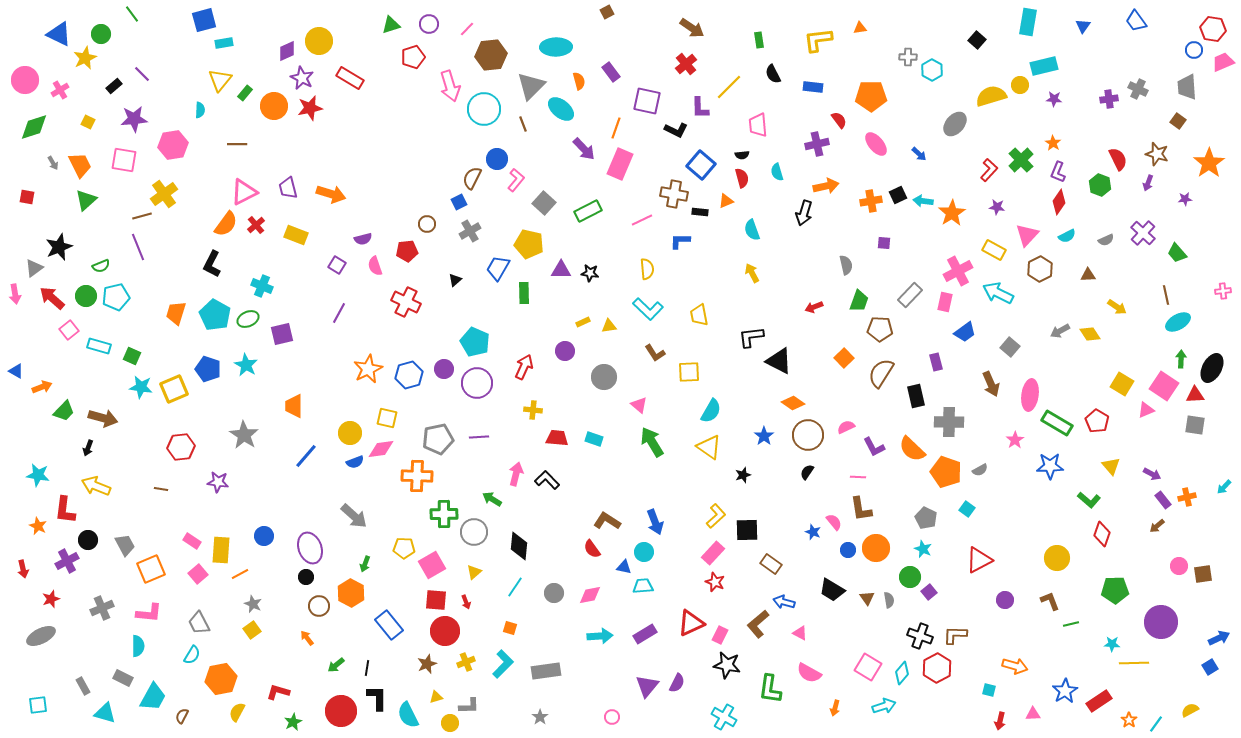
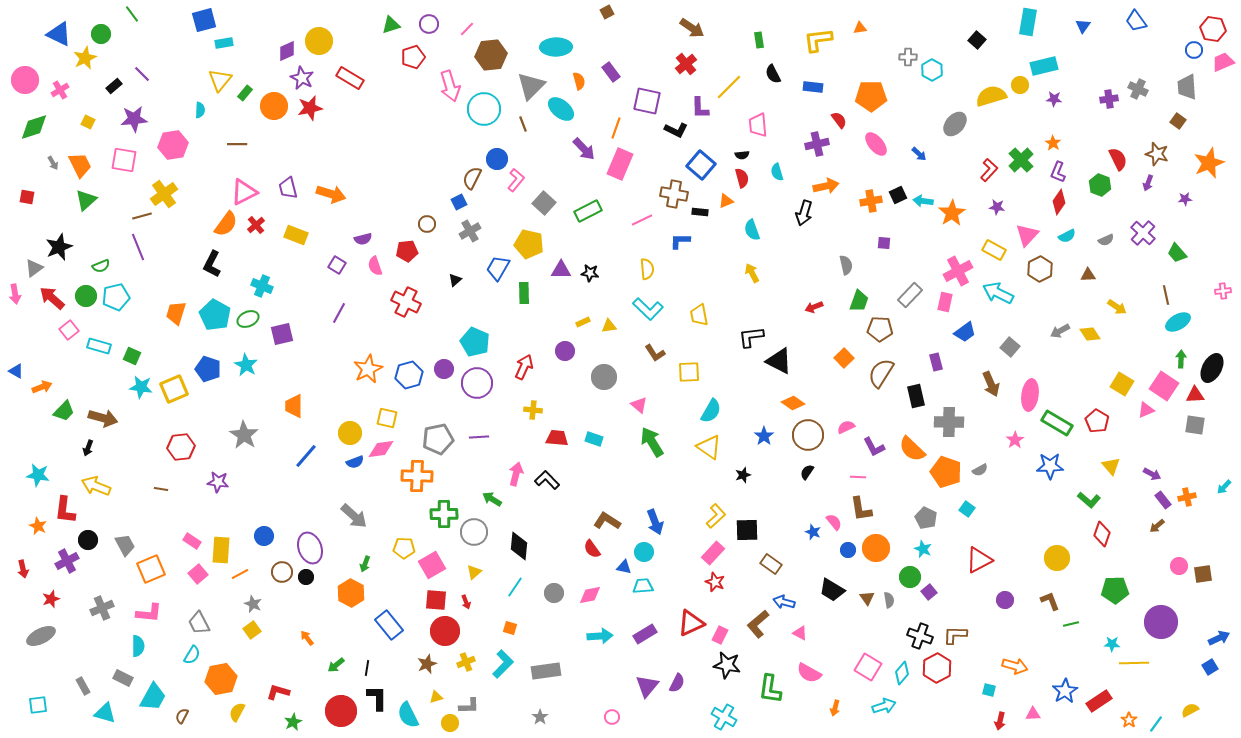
orange star at (1209, 163): rotated 12 degrees clockwise
brown circle at (319, 606): moved 37 px left, 34 px up
